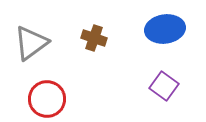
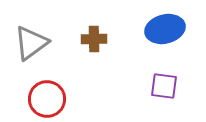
blue ellipse: rotated 6 degrees counterclockwise
brown cross: moved 1 px down; rotated 20 degrees counterclockwise
purple square: rotated 28 degrees counterclockwise
